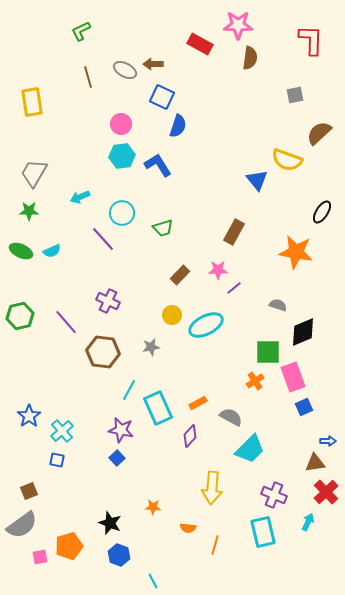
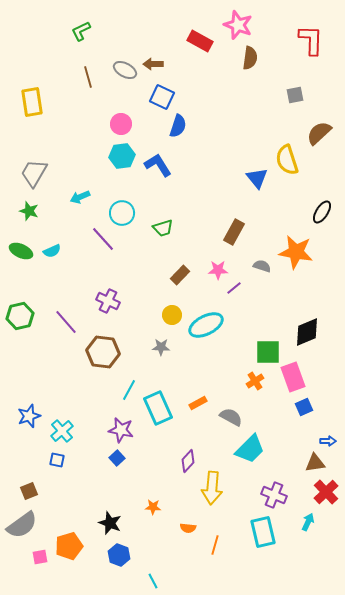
pink star at (238, 25): rotated 20 degrees clockwise
red rectangle at (200, 44): moved 3 px up
yellow semicircle at (287, 160): rotated 52 degrees clockwise
blue triangle at (257, 180): moved 2 px up
green star at (29, 211): rotated 18 degrees clockwise
gray semicircle at (278, 305): moved 16 px left, 39 px up
black diamond at (303, 332): moved 4 px right
gray star at (151, 347): moved 10 px right; rotated 12 degrees clockwise
blue star at (29, 416): rotated 15 degrees clockwise
purple diamond at (190, 436): moved 2 px left, 25 px down
